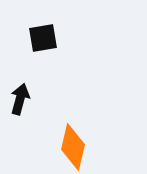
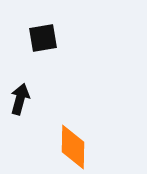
orange diamond: rotated 12 degrees counterclockwise
